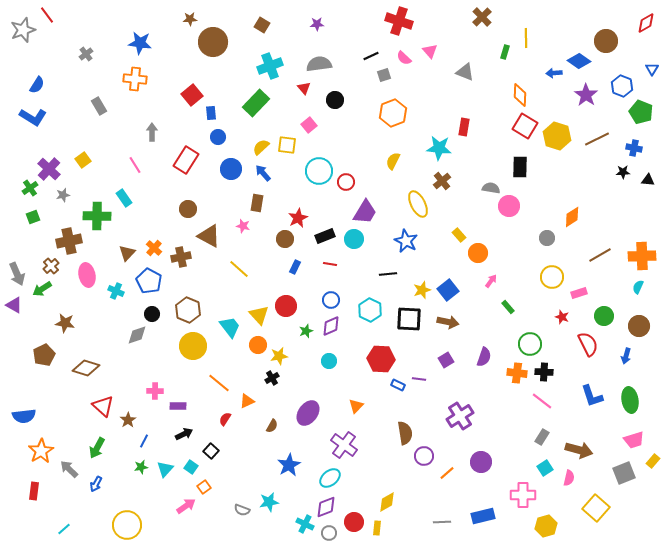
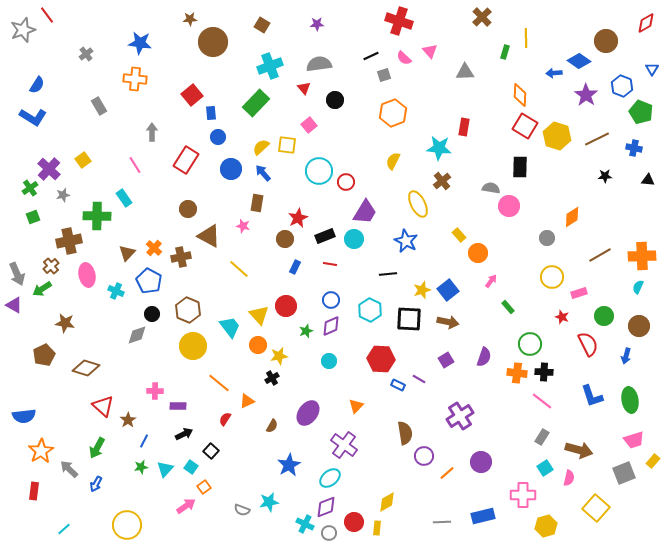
gray triangle at (465, 72): rotated 24 degrees counterclockwise
black star at (623, 172): moved 18 px left, 4 px down
purple line at (419, 379): rotated 24 degrees clockwise
